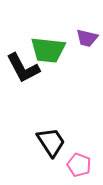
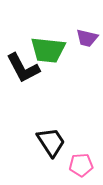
pink pentagon: moved 2 px right; rotated 25 degrees counterclockwise
